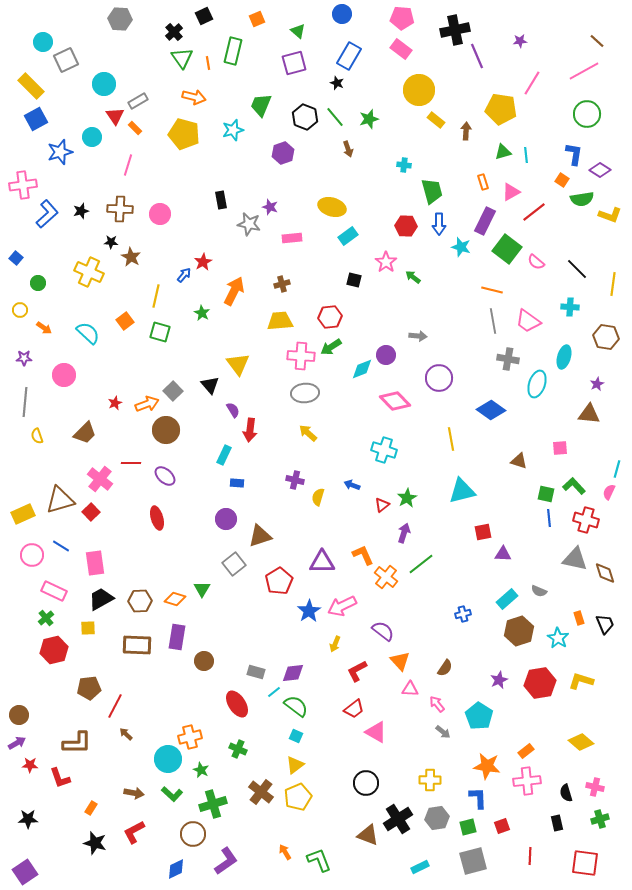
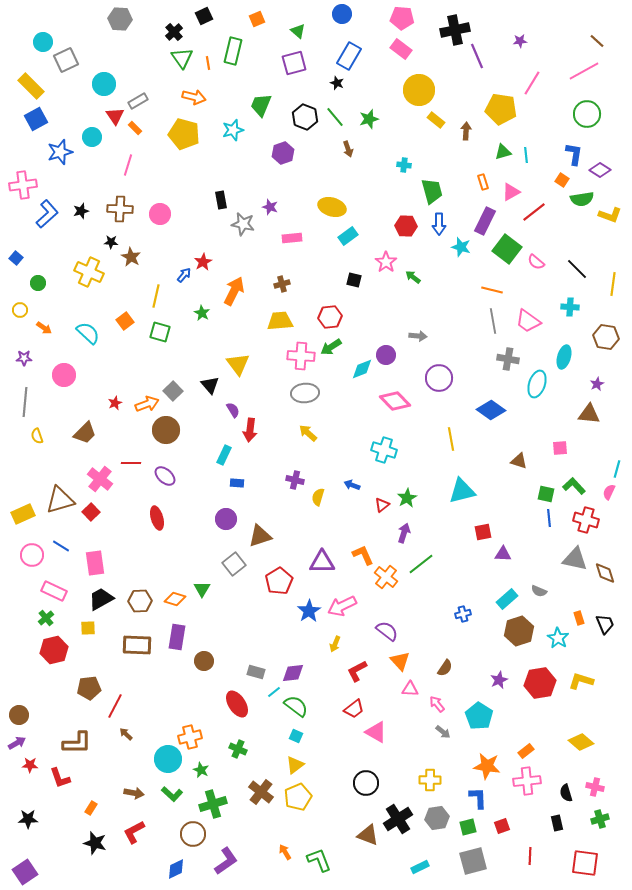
gray star at (249, 224): moved 6 px left
purple semicircle at (383, 631): moved 4 px right
